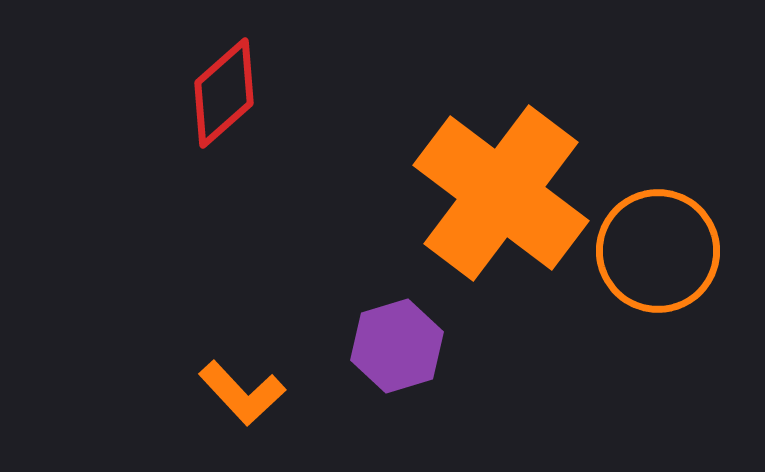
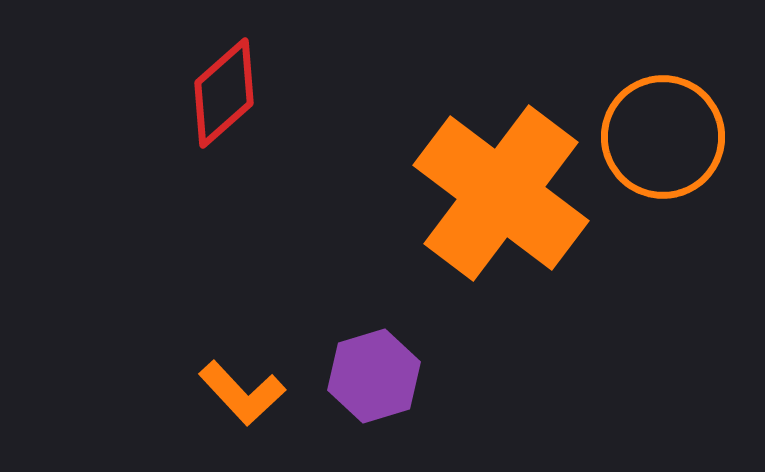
orange circle: moved 5 px right, 114 px up
purple hexagon: moved 23 px left, 30 px down
